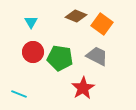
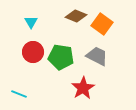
green pentagon: moved 1 px right, 1 px up
